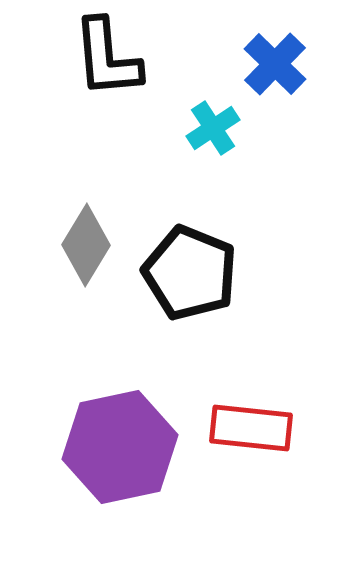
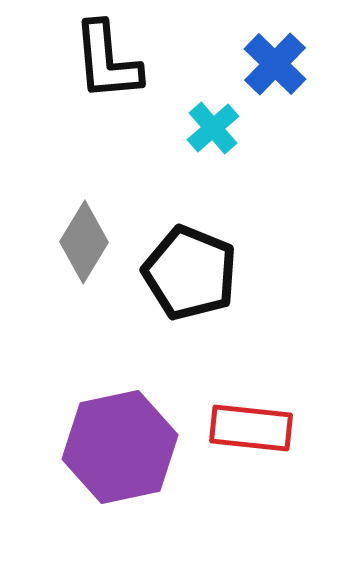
black L-shape: moved 3 px down
cyan cross: rotated 8 degrees counterclockwise
gray diamond: moved 2 px left, 3 px up
